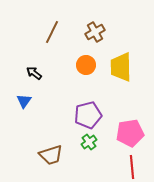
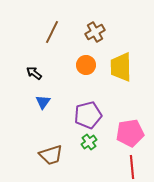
blue triangle: moved 19 px right, 1 px down
